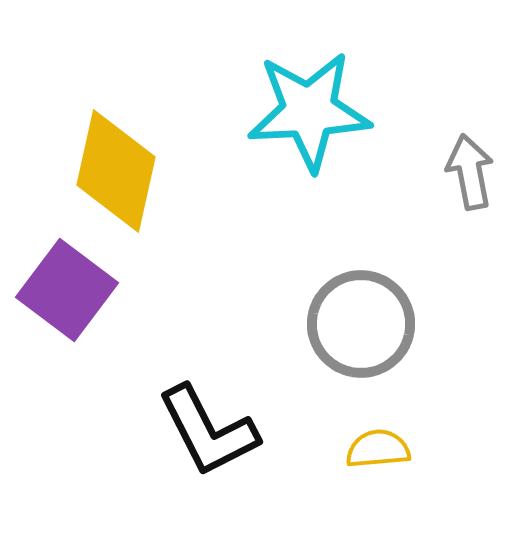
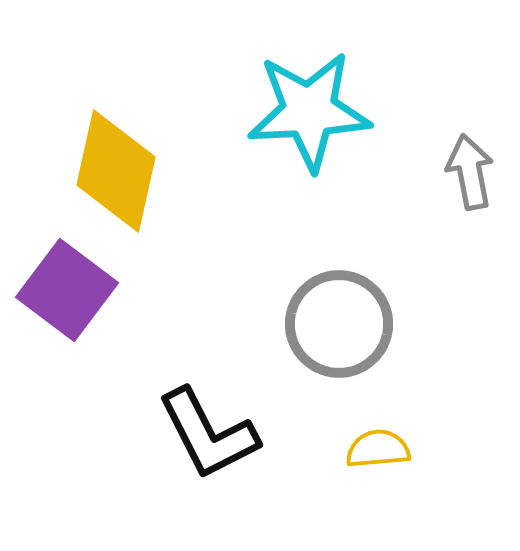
gray circle: moved 22 px left
black L-shape: moved 3 px down
